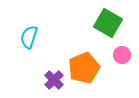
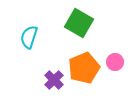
green square: moved 29 px left
pink circle: moved 7 px left, 7 px down
